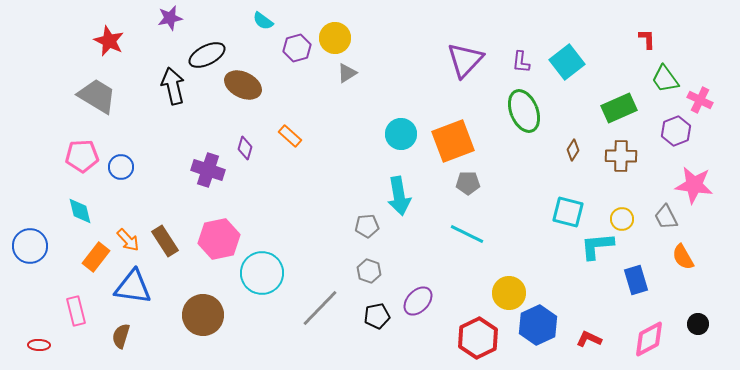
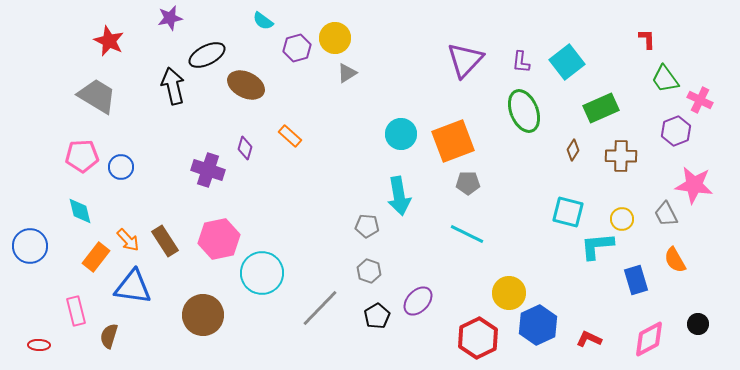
brown ellipse at (243, 85): moved 3 px right
green rectangle at (619, 108): moved 18 px left
gray trapezoid at (666, 217): moved 3 px up
gray pentagon at (367, 226): rotated 10 degrees clockwise
orange semicircle at (683, 257): moved 8 px left, 3 px down
black pentagon at (377, 316): rotated 20 degrees counterclockwise
brown semicircle at (121, 336): moved 12 px left
